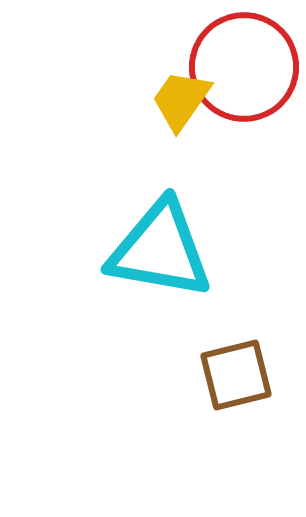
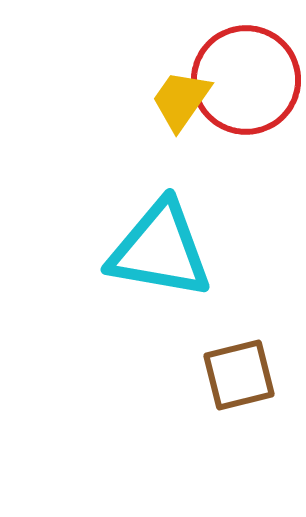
red circle: moved 2 px right, 13 px down
brown square: moved 3 px right
